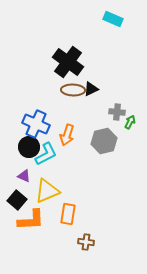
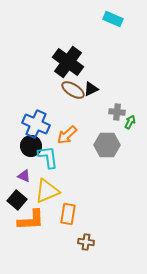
brown ellipse: rotated 30 degrees clockwise
orange arrow: rotated 30 degrees clockwise
gray hexagon: moved 3 px right, 4 px down; rotated 15 degrees clockwise
black circle: moved 2 px right, 1 px up
cyan L-shape: moved 2 px right, 3 px down; rotated 70 degrees counterclockwise
